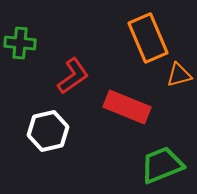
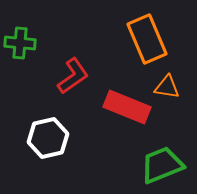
orange rectangle: moved 1 px left, 1 px down
orange triangle: moved 12 px left, 12 px down; rotated 24 degrees clockwise
white hexagon: moved 7 px down
